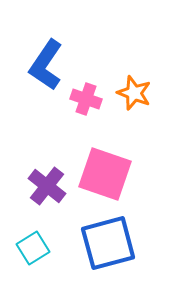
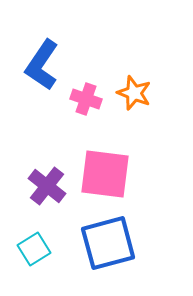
blue L-shape: moved 4 px left
pink square: rotated 12 degrees counterclockwise
cyan square: moved 1 px right, 1 px down
